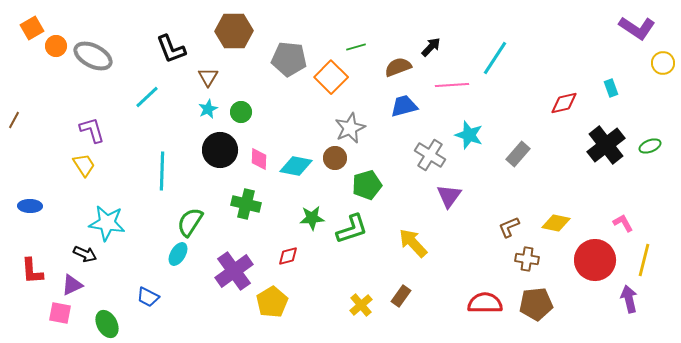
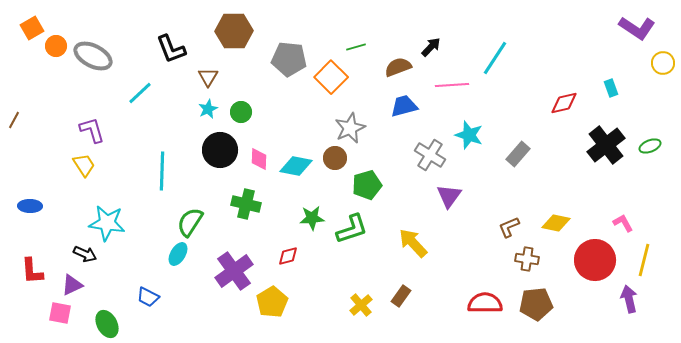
cyan line at (147, 97): moved 7 px left, 4 px up
